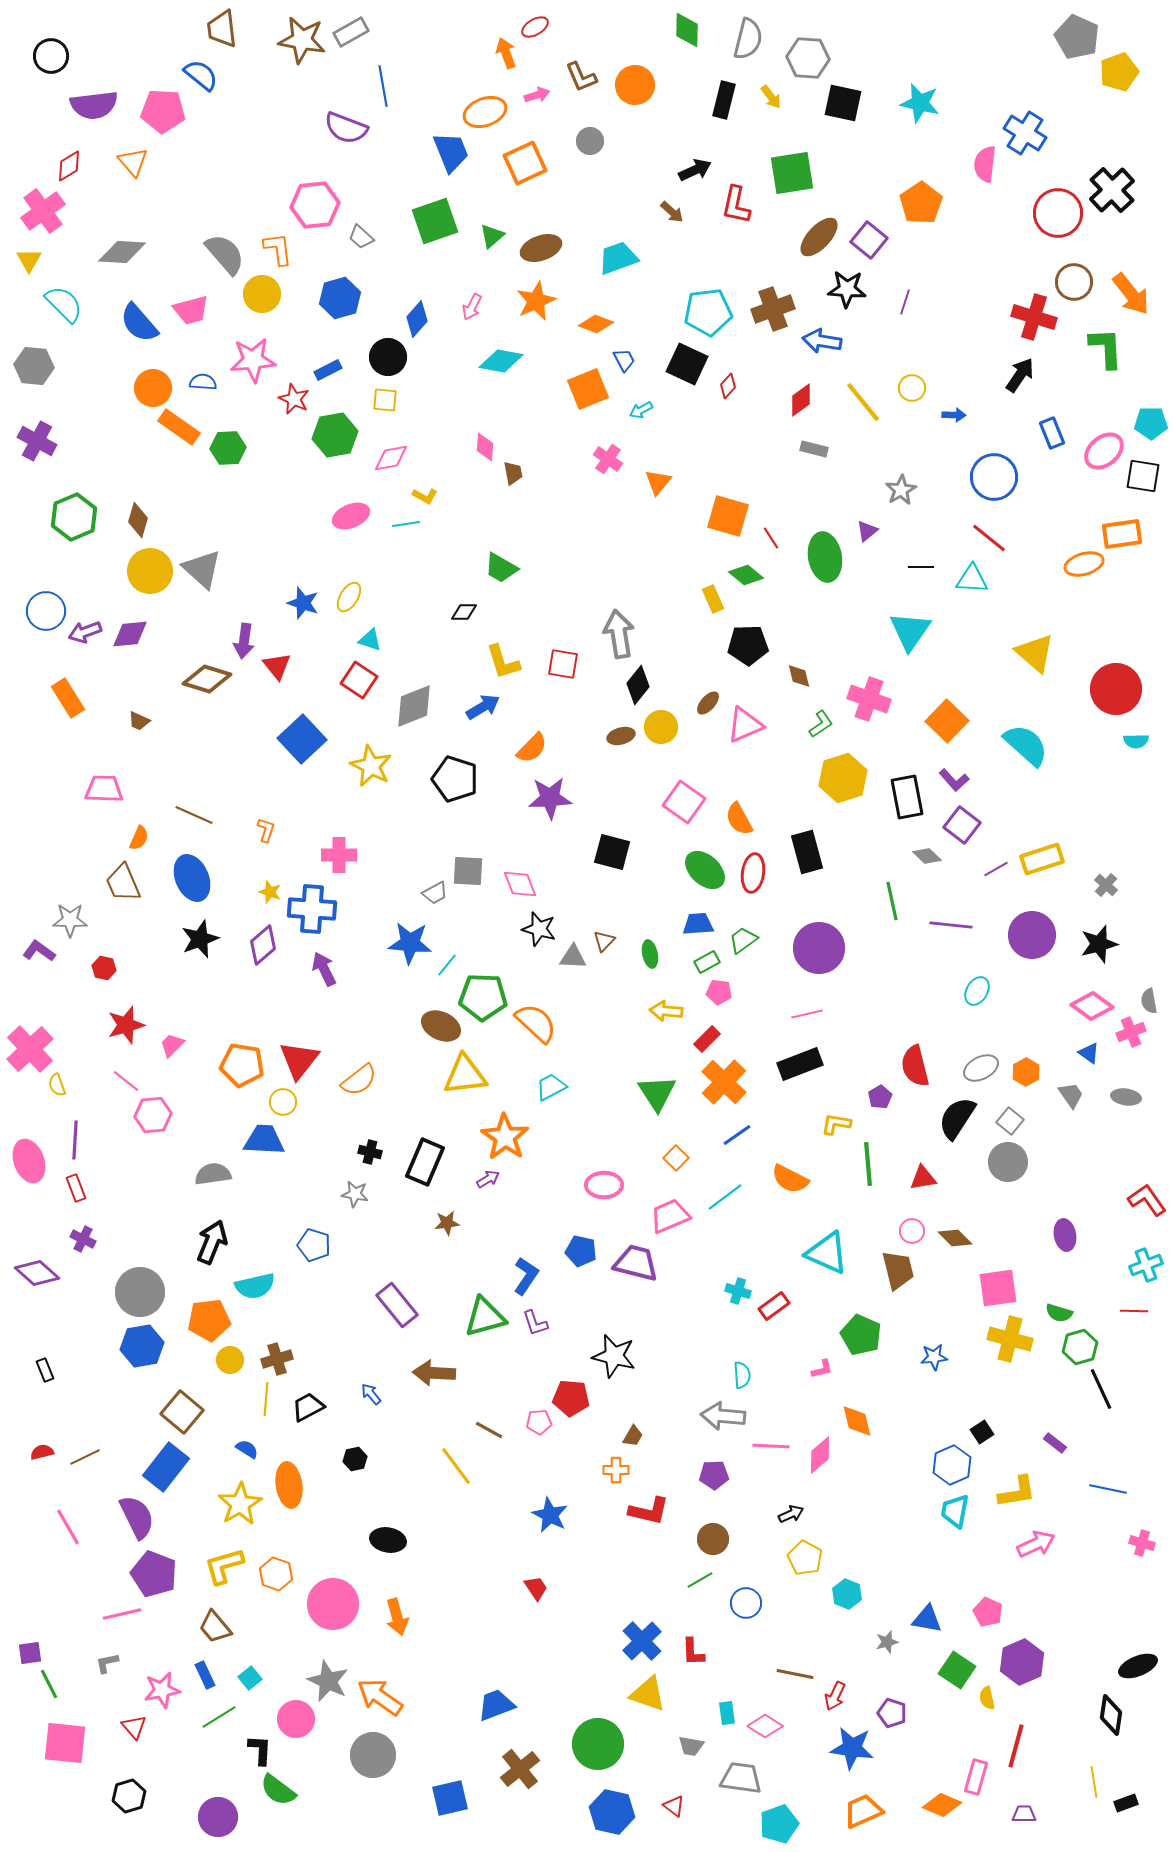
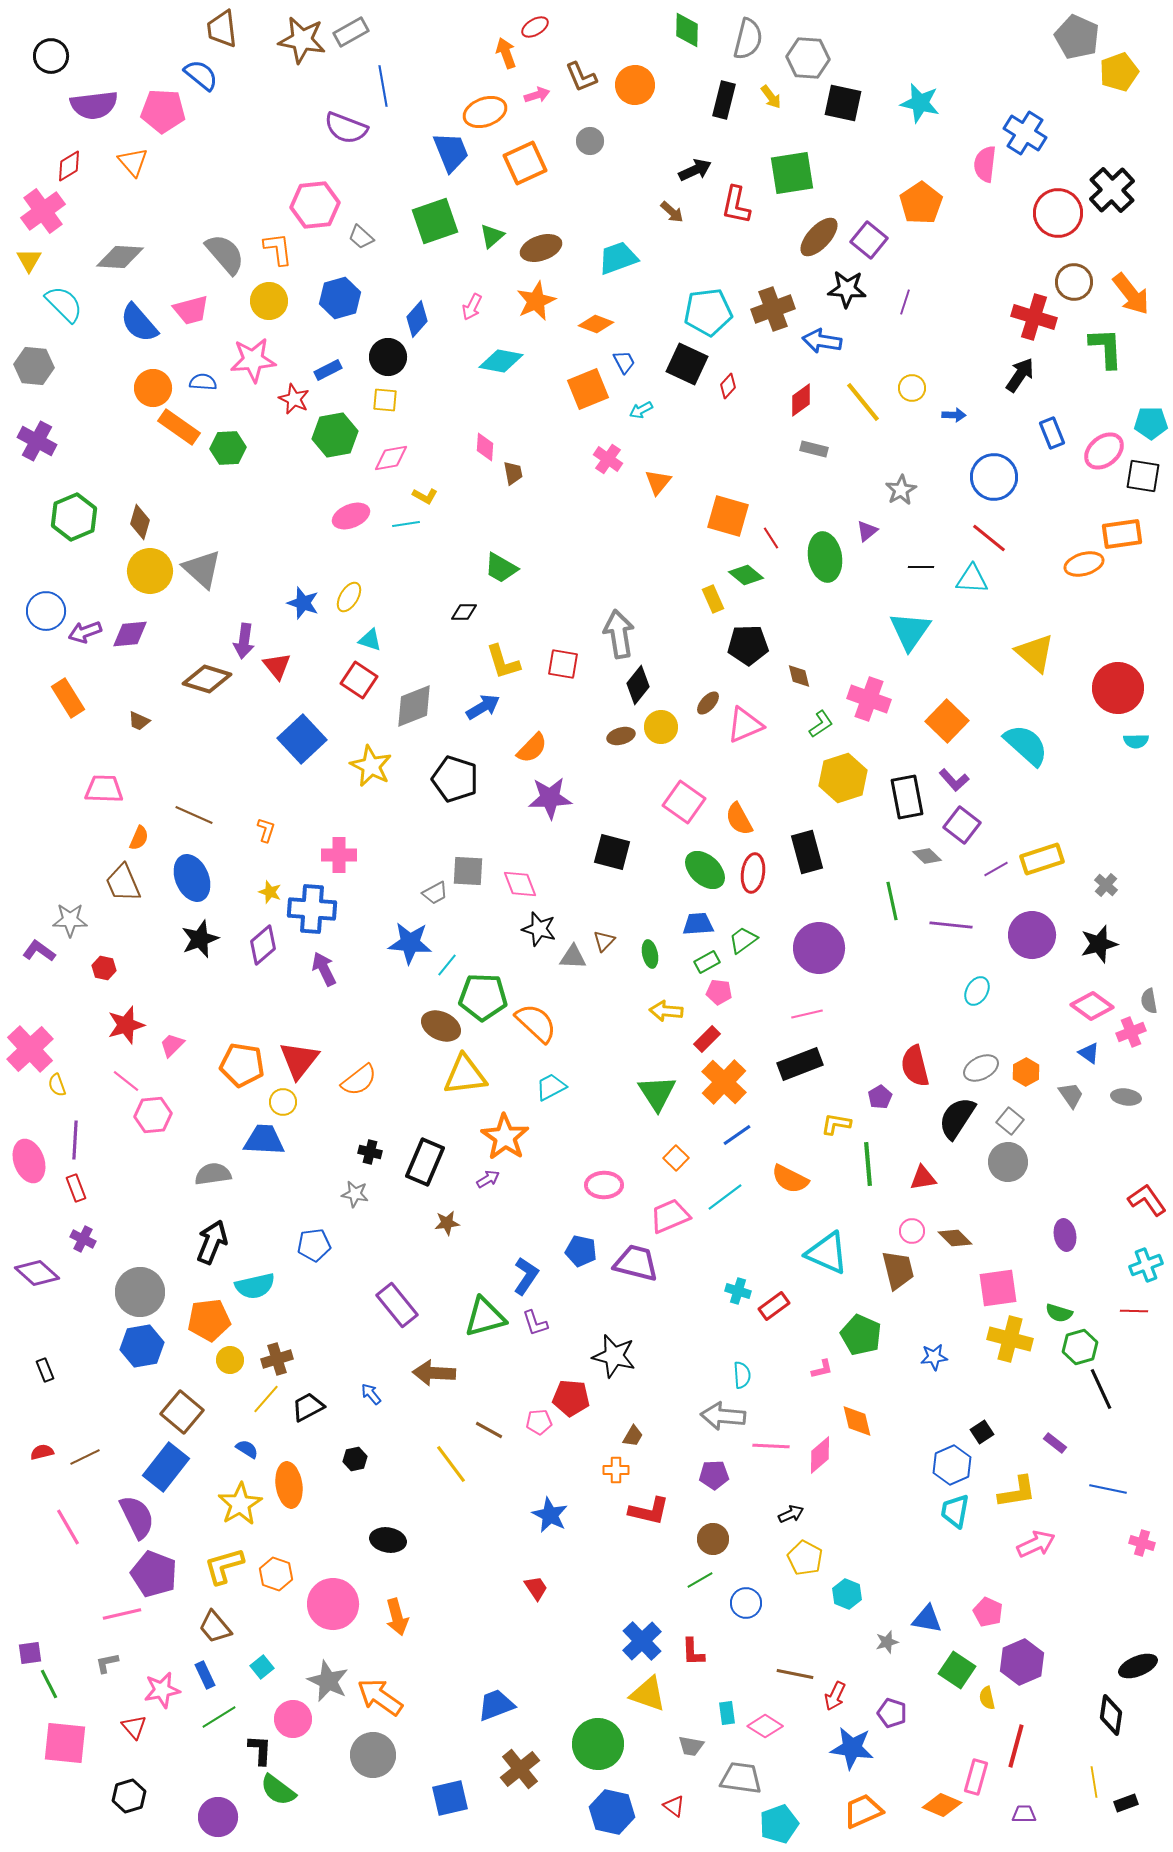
gray diamond at (122, 252): moved 2 px left, 5 px down
yellow circle at (262, 294): moved 7 px right, 7 px down
blue trapezoid at (624, 360): moved 2 px down
brown diamond at (138, 520): moved 2 px right, 2 px down
red circle at (1116, 689): moved 2 px right, 1 px up
blue pentagon at (314, 1245): rotated 24 degrees counterclockwise
yellow line at (266, 1399): rotated 36 degrees clockwise
yellow line at (456, 1466): moved 5 px left, 2 px up
cyan square at (250, 1678): moved 12 px right, 11 px up
pink circle at (296, 1719): moved 3 px left
